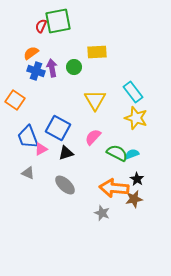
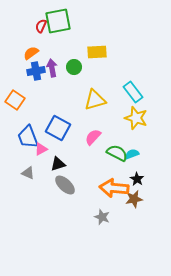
blue cross: rotated 30 degrees counterclockwise
yellow triangle: rotated 45 degrees clockwise
black triangle: moved 8 px left, 11 px down
gray star: moved 4 px down
